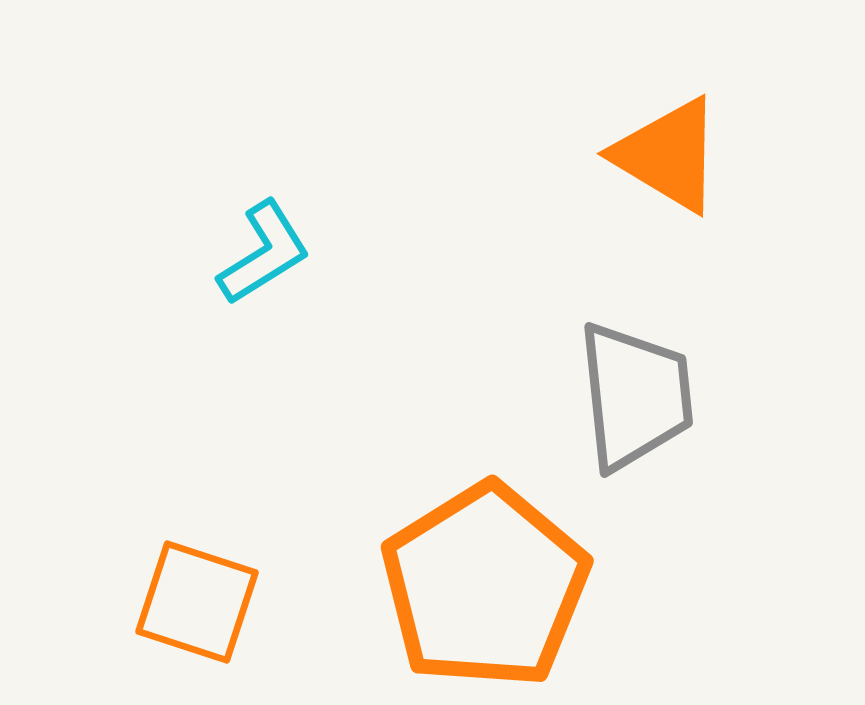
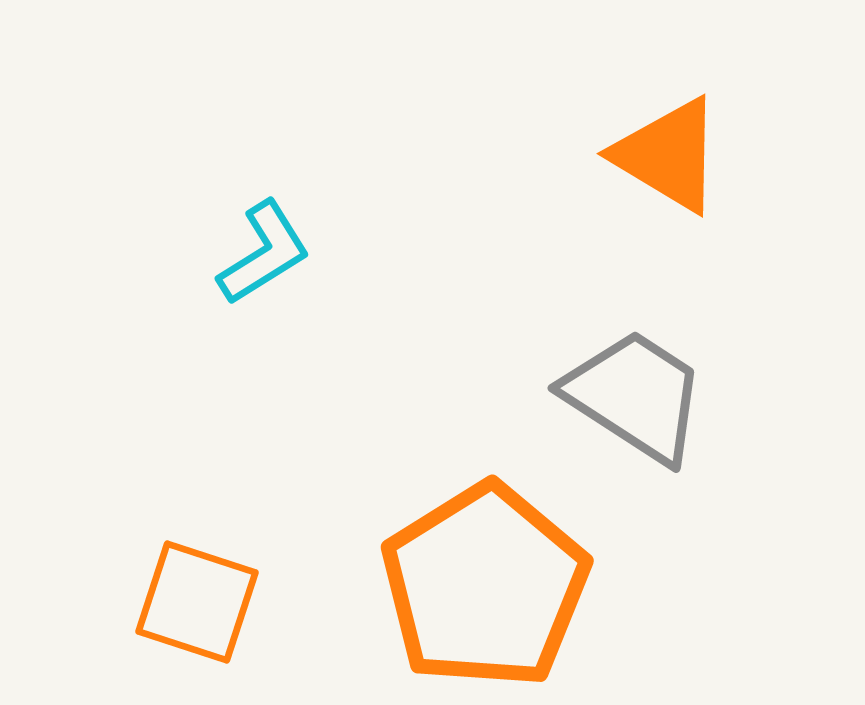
gray trapezoid: rotated 51 degrees counterclockwise
